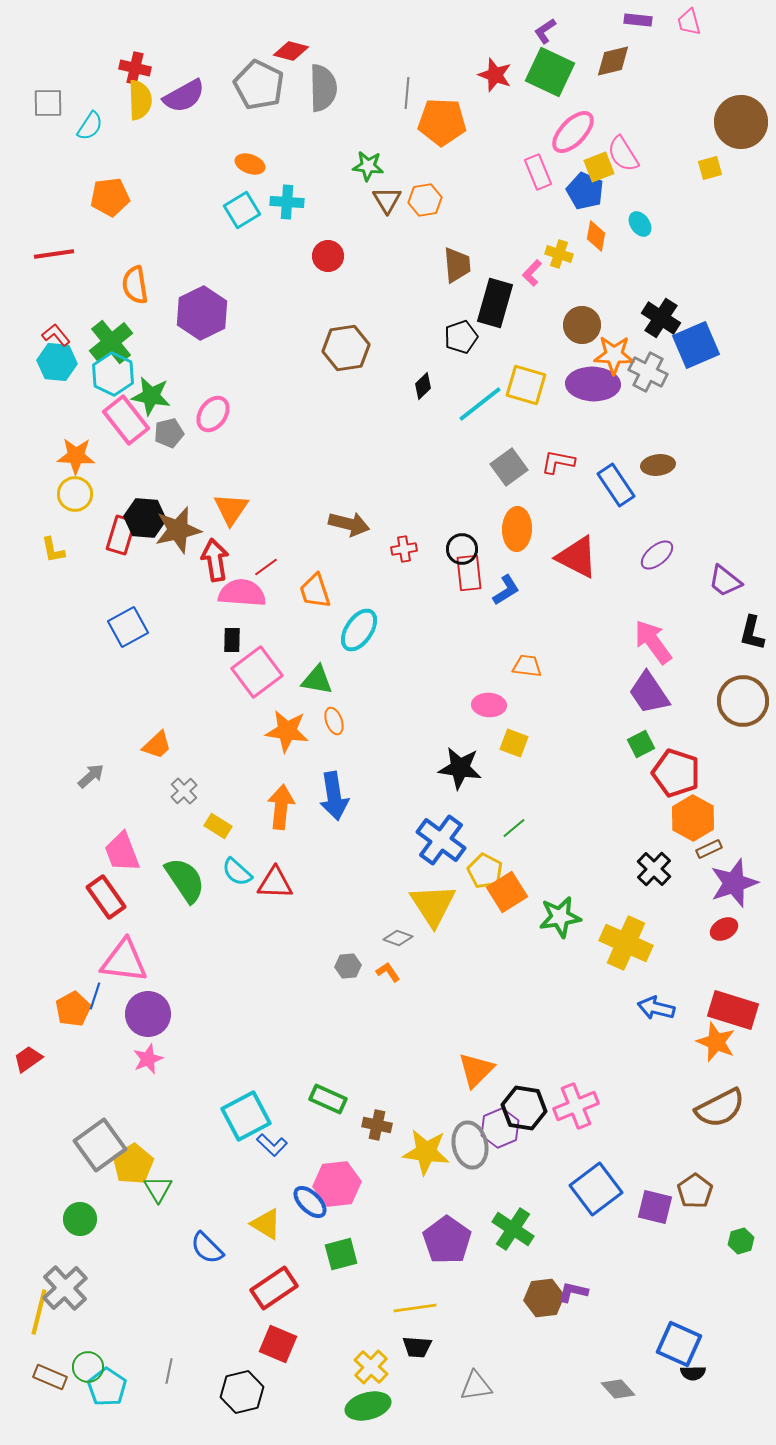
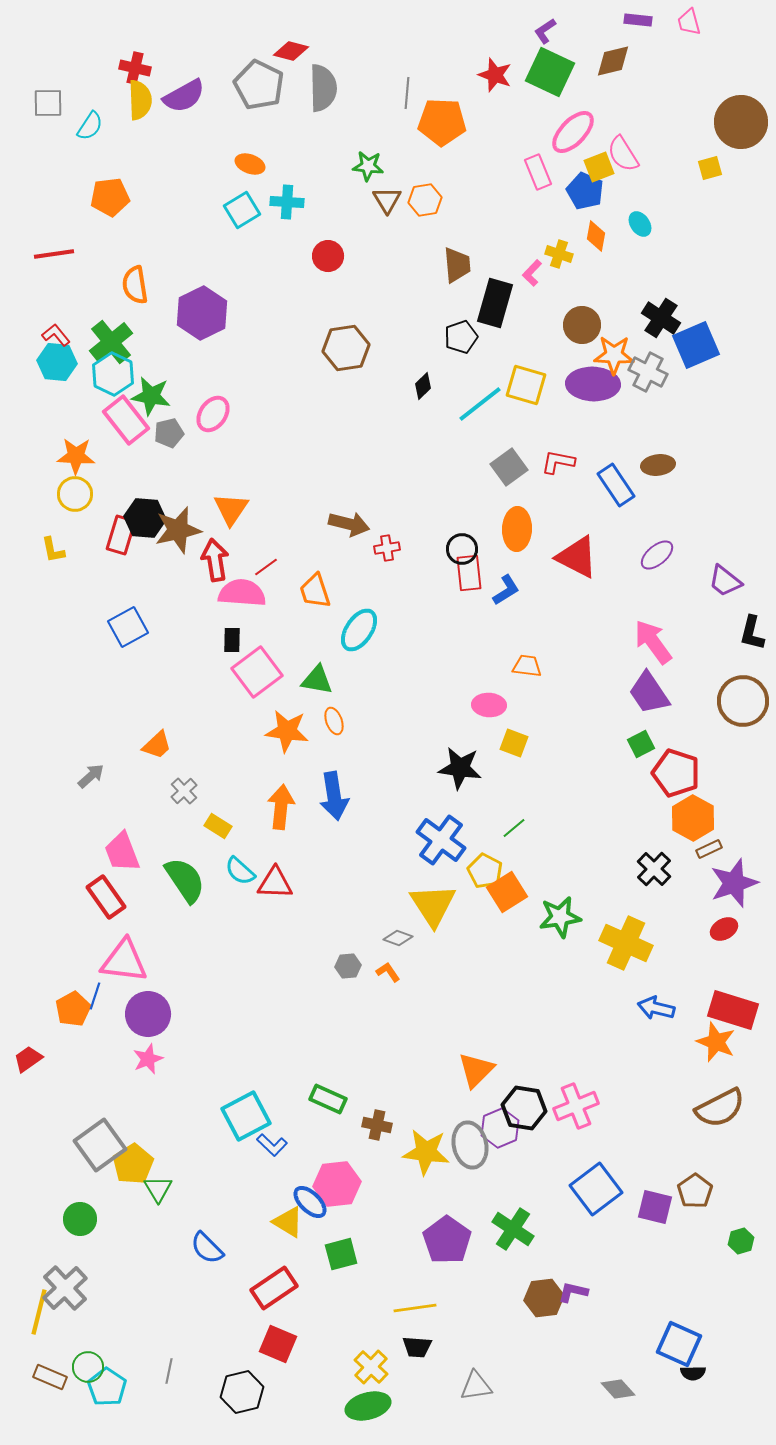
red cross at (404, 549): moved 17 px left, 1 px up
cyan semicircle at (237, 872): moved 3 px right, 1 px up
yellow triangle at (266, 1224): moved 22 px right, 2 px up
